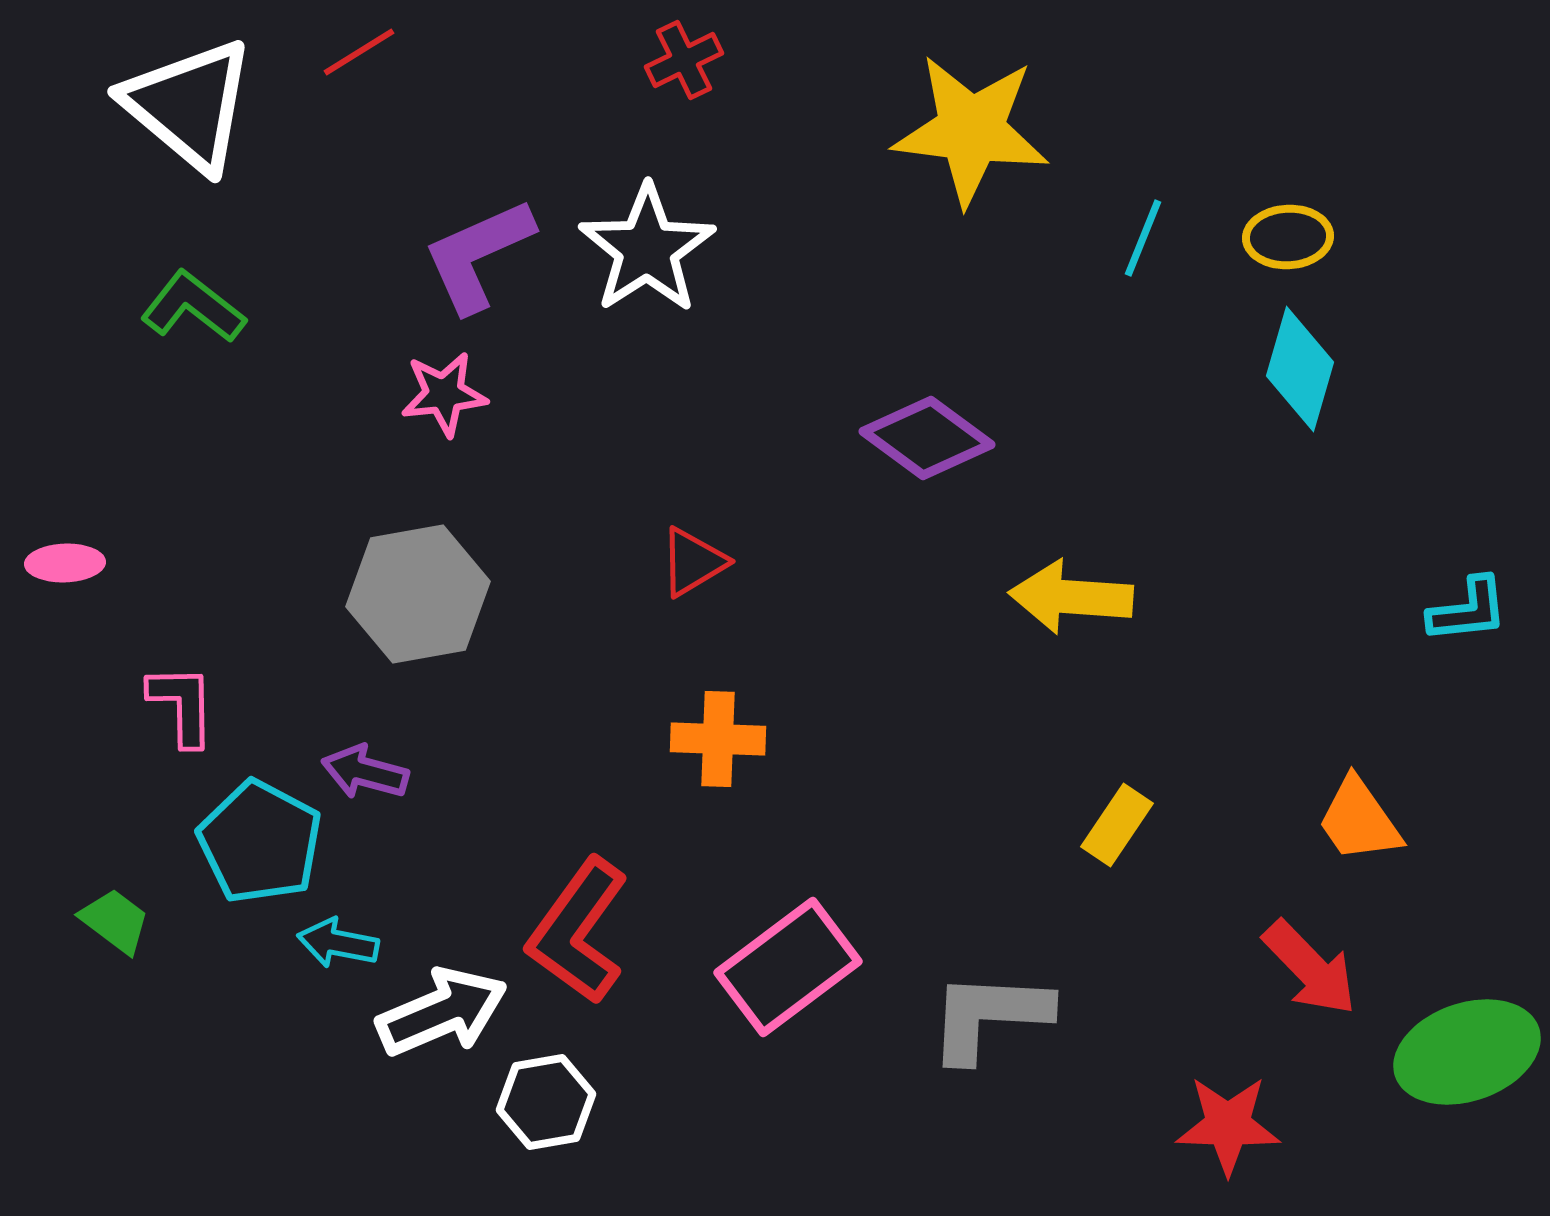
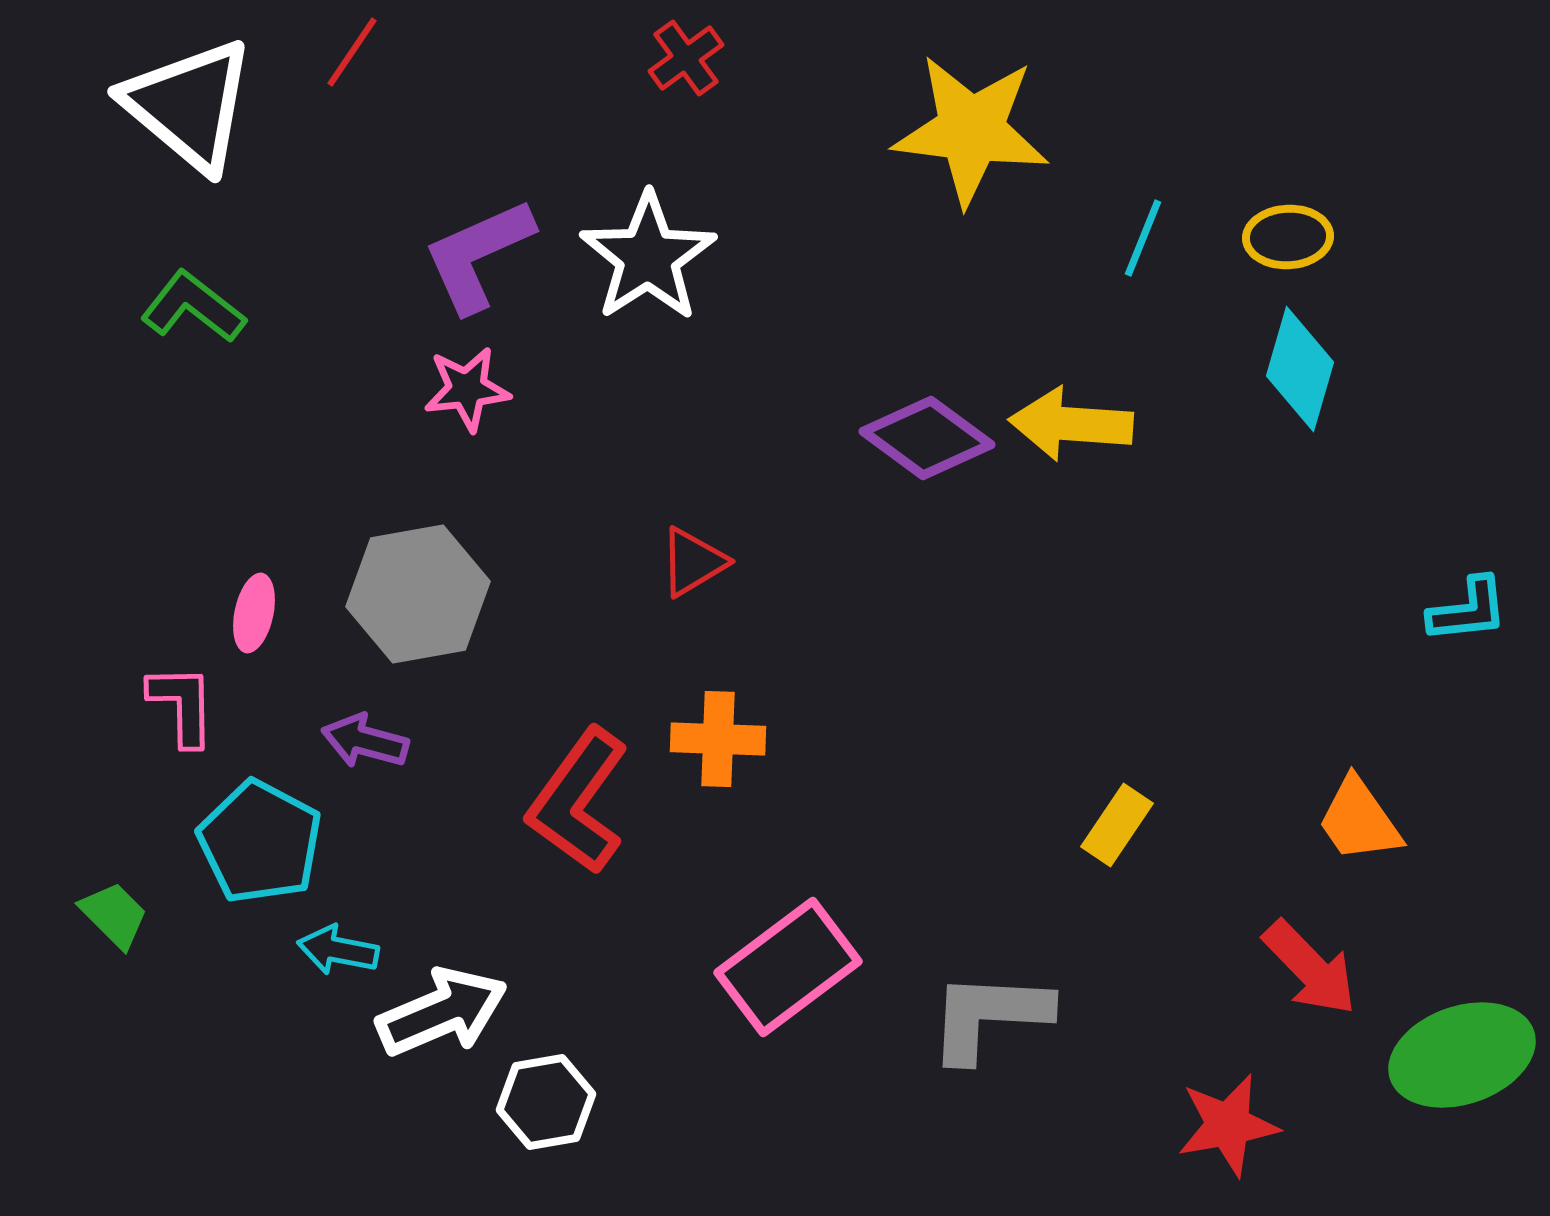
red line: moved 7 px left; rotated 24 degrees counterclockwise
red cross: moved 2 px right, 2 px up; rotated 10 degrees counterclockwise
white star: moved 1 px right, 8 px down
pink star: moved 23 px right, 5 px up
pink ellipse: moved 189 px right, 50 px down; rotated 76 degrees counterclockwise
yellow arrow: moved 173 px up
purple arrow: moved 31 px up
green trapezoid: moved 1 px left, 6 px up; rotated 8 degrees clockwise
red L-shape: moved 130 px up
cyan arrow: moved 7 px down
green ellipse: moved 5 px left, 3 px down
red star: rotated 12 degrees counterclockwise
